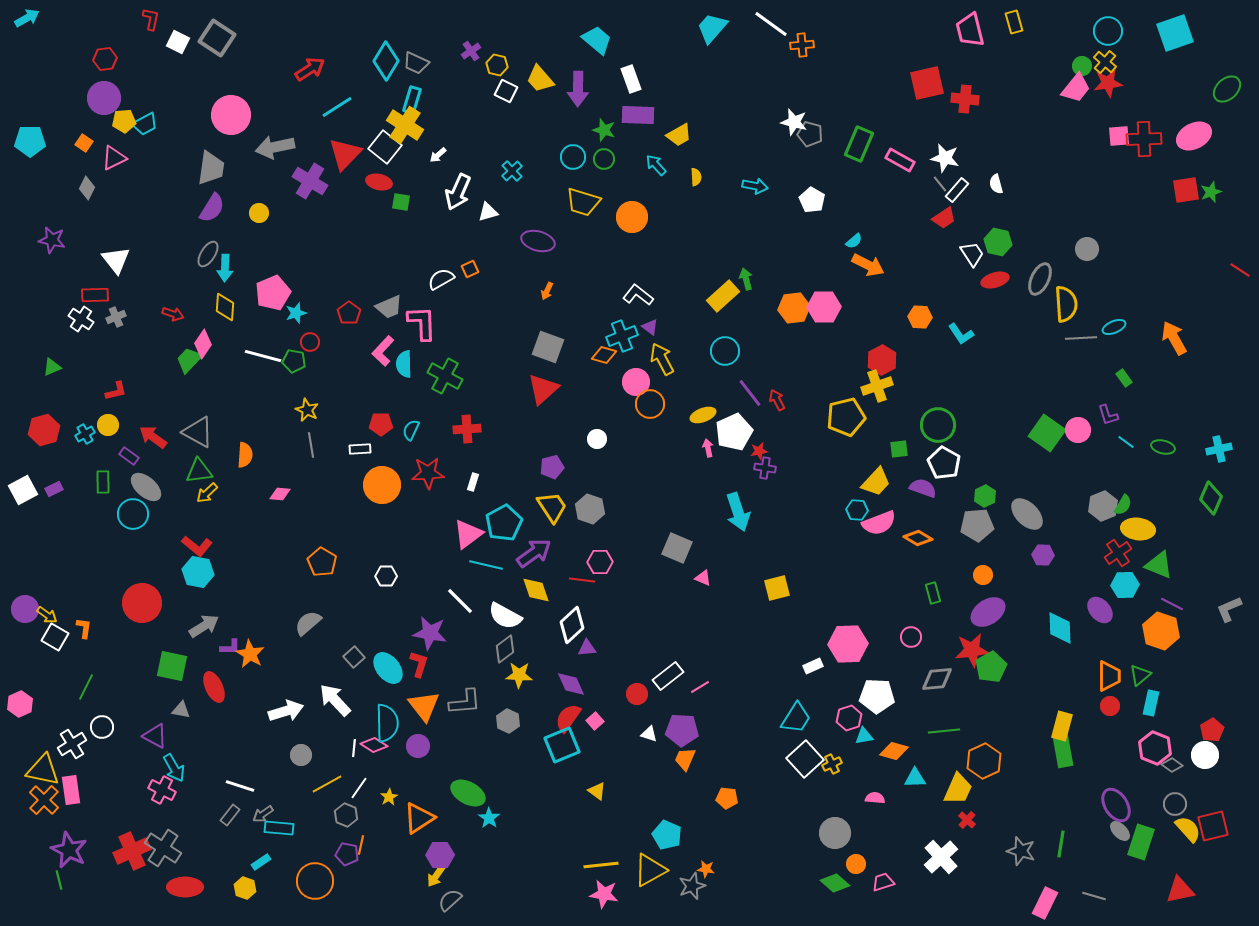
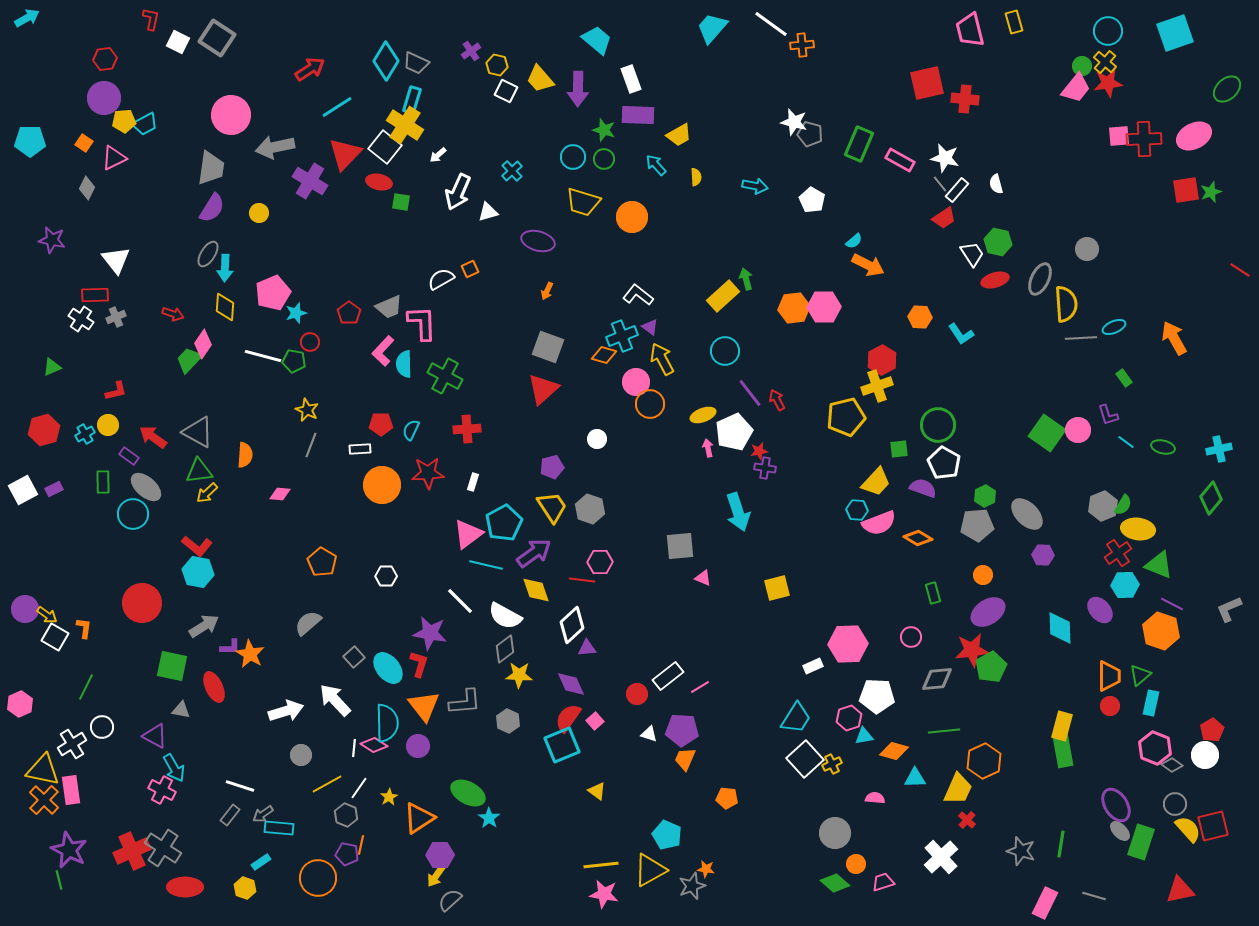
gray line at (311, 445): rotated 30 degrees clockwise
green diamond at (1211, 498): rotated 16 degrees clockwise
gray square at (677, 548): moved 3 px right, 2 px up; rotated 28 degrees counterclockwise
orange circle at (315, 881): moved 3 px right, 3 px up
